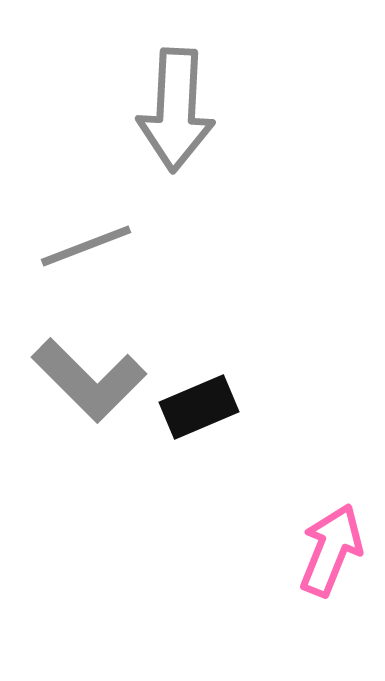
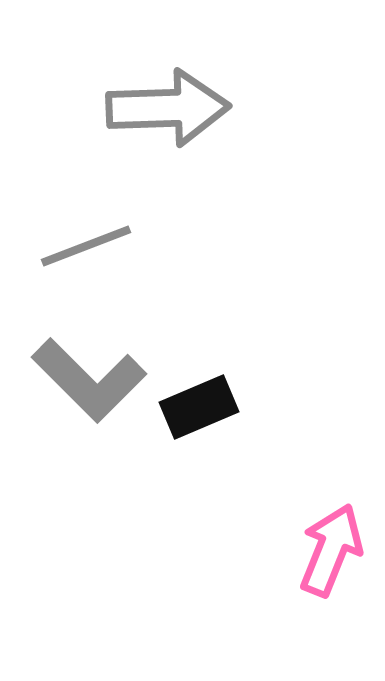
gray arrow: moved 8 px left, 2 px up; rotated 95 degrees counterclockwise
